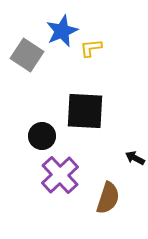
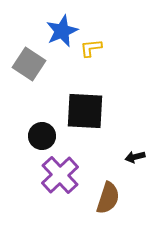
gray square: moved 2 px right, 9 px down
black arrow: moved 1 px up; rotated 42 degrees counterclockwise
